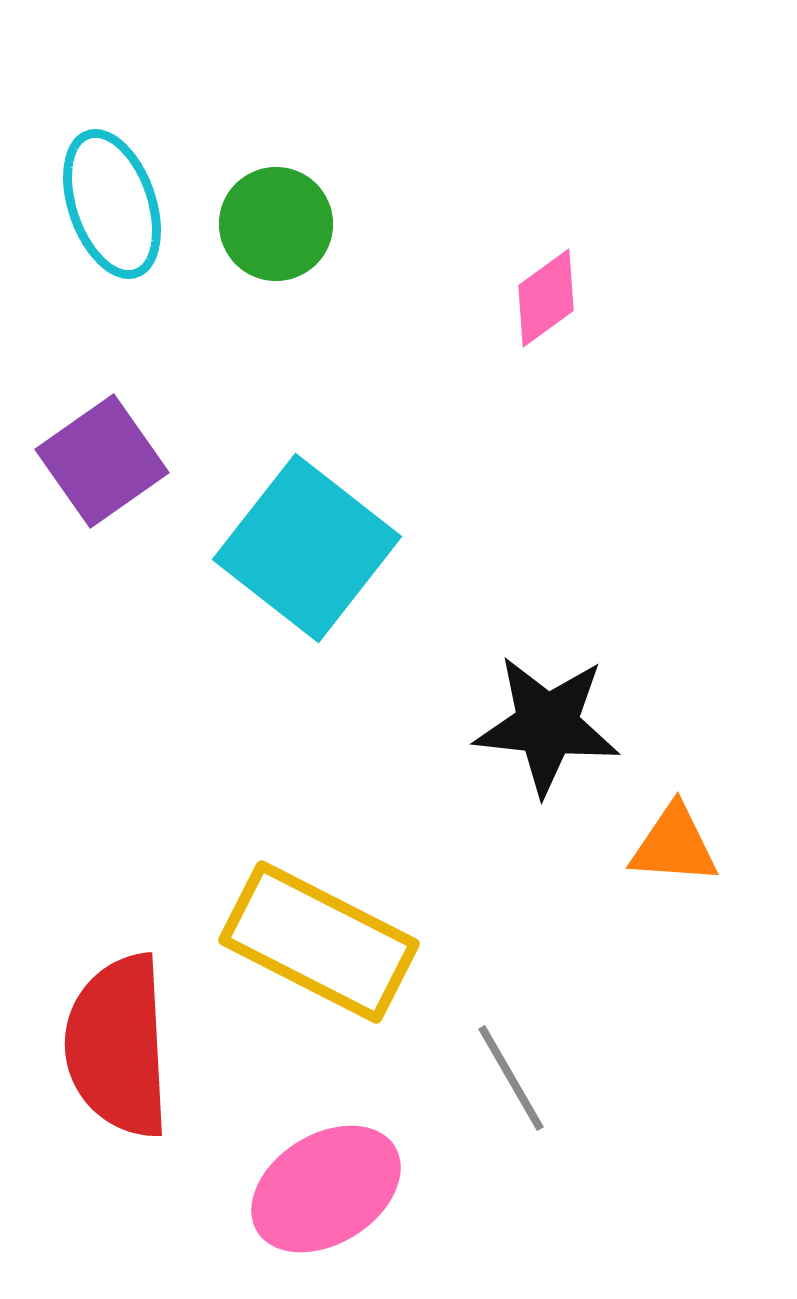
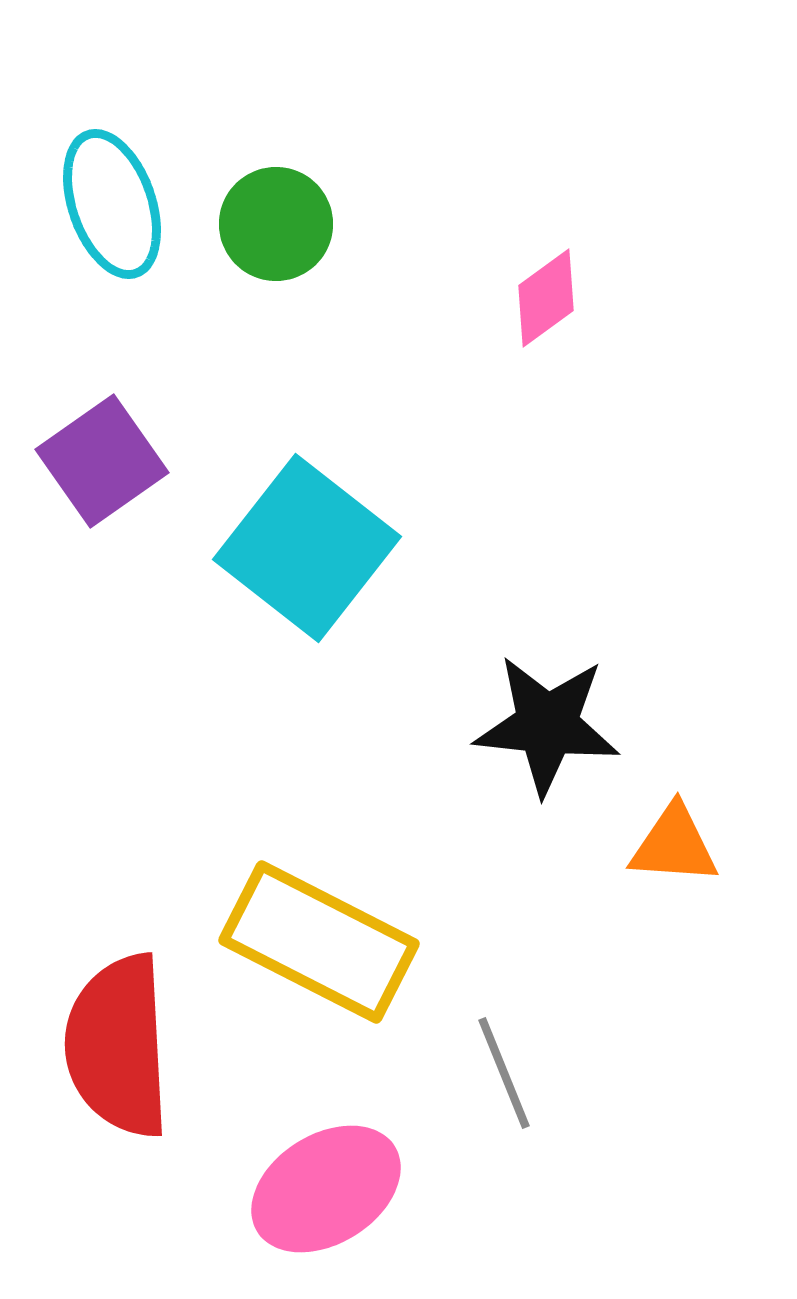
gray line: moved 7 px left, 5 px up; rotated 8 degrees clockwise
